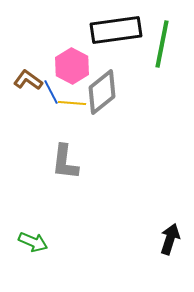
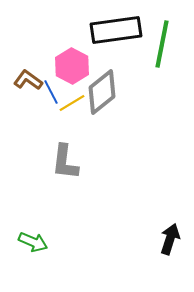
yellow line: rotated 36 degrees counterclockwise
